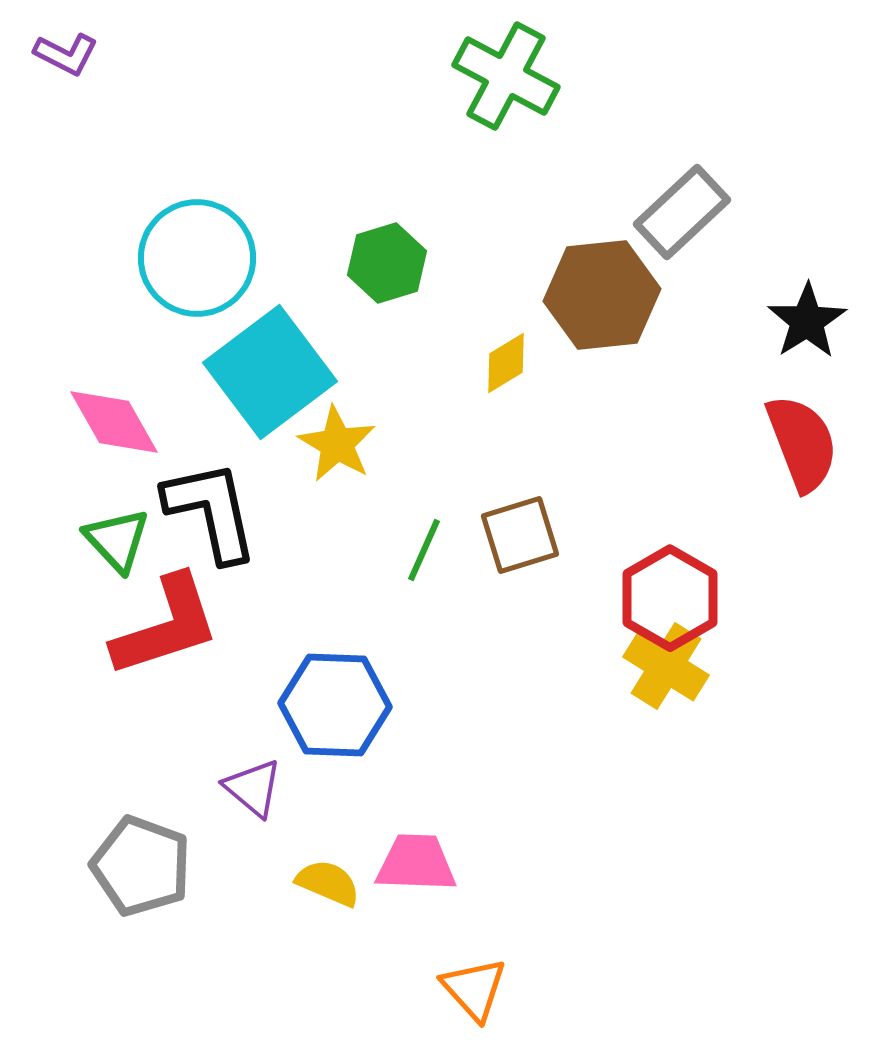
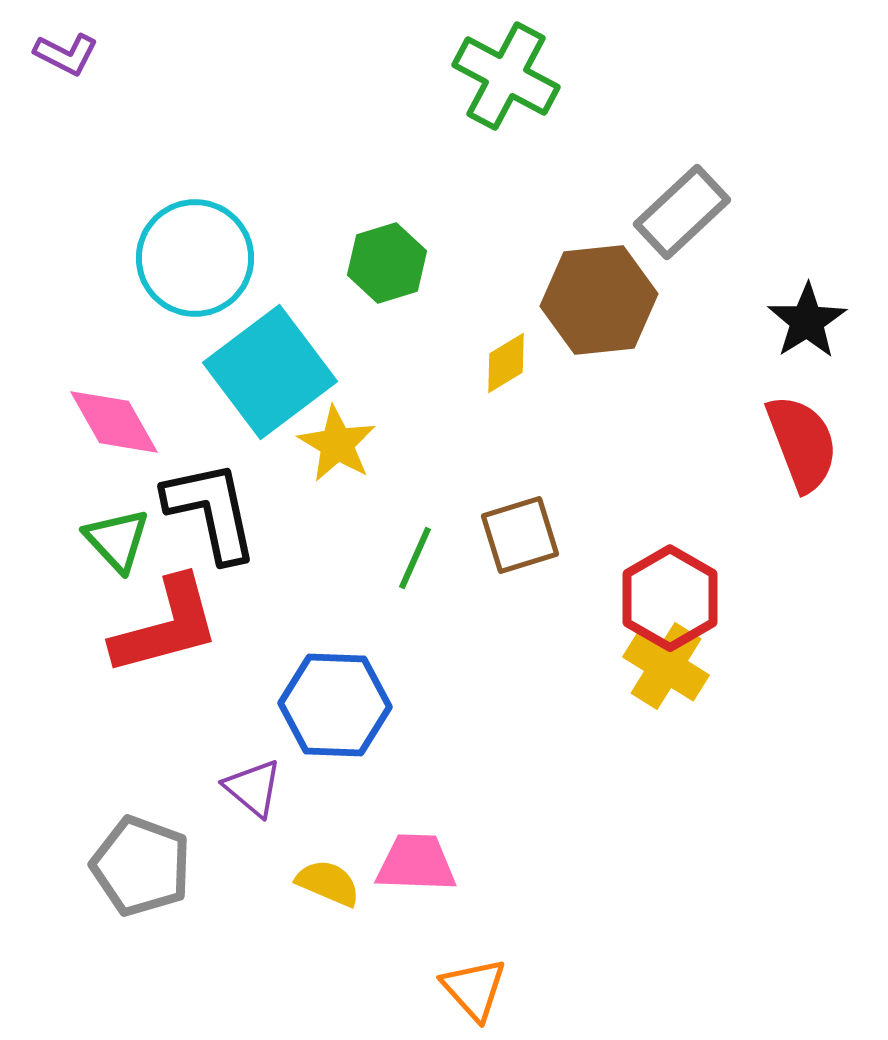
cyan circle: moved 2 px left
brown hexagon: moved 3 px left, 5 px down
green line: moved 9 px left, 8 px down
red L-shape: rotated 3 degrees clockwise
